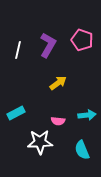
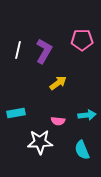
pink pentagon: rotated 20 degrees counterclockwise
purple L-shape: moved 4 px left, 6 px down
cyan rectangle: rotated 18 degrees clockwise
